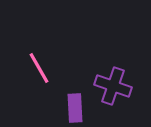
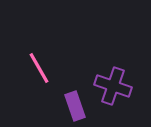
purple rectangle: moved 2 px up; rotated 16 degrees counterclockwise
